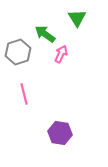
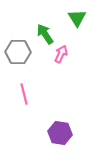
green arrow: rotated 20 degrees clockwise
gray hexagon: rotated 20 degrees clockwise
